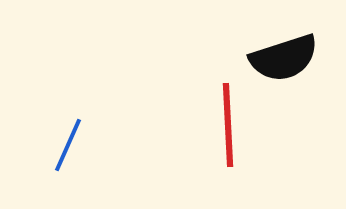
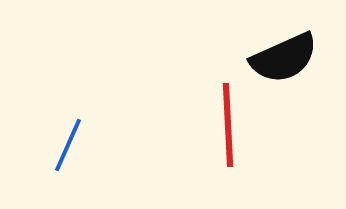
black semicircle: rotated 6 degrees counterclockwise
